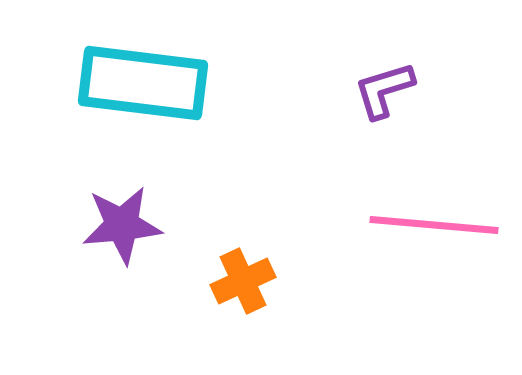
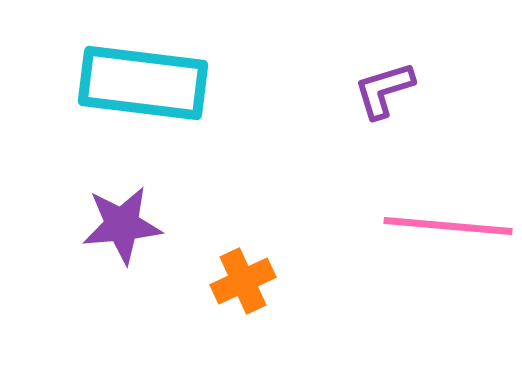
pink line: moved 14 px right, 1 px down
